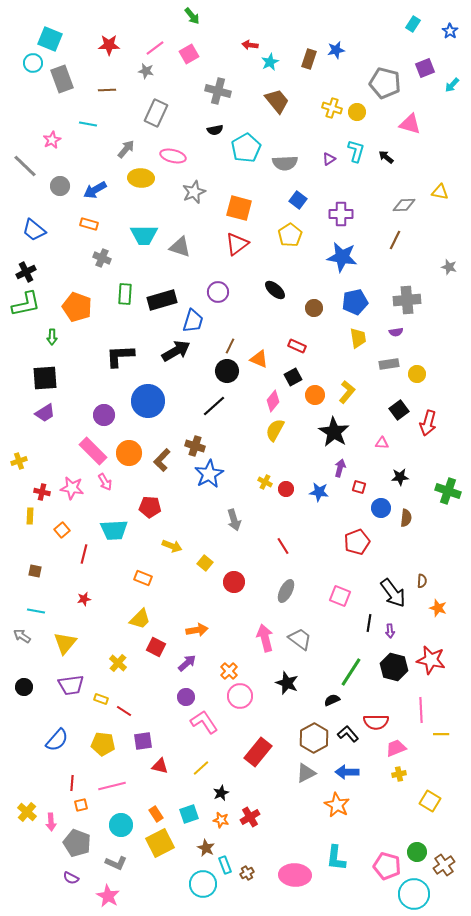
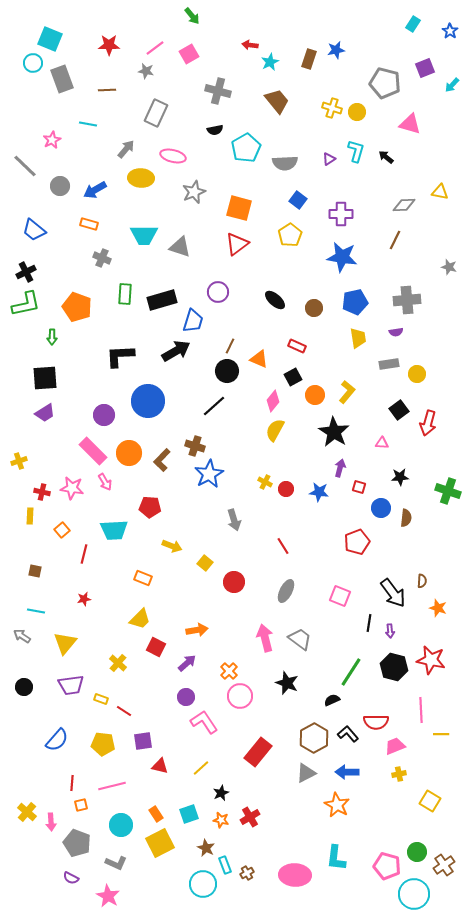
black ellipse at (275, 290): moved 10 px down
pink trapezoid at (396, 748): moved 1 px left, 2 px up
